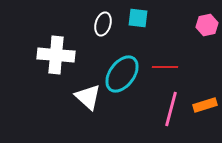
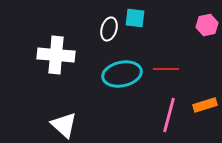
cyan square: moved 3 px left
white ellipse: moved 6 px right, 5 px down
red line: moved 1 px right, 2 px down
cyan ellipse: rotated 42 degrees clockwise
white triangle: moved 24 px left, 28 px down
pink line: moved 2 px left, 6 px down
